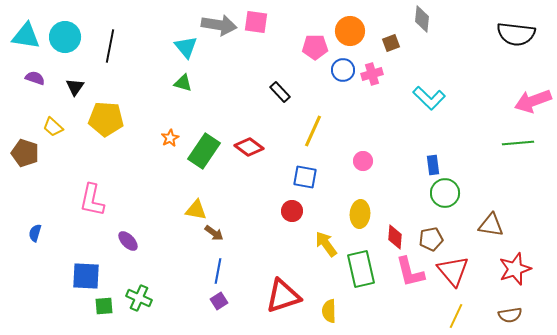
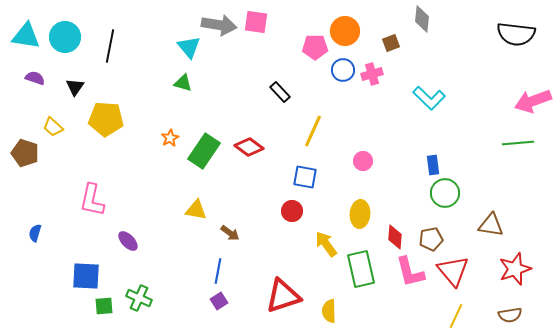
orange circle at (350, 31): moved 5 px left
cyan triangle at (186, 47): moved 3 px right
brown arrow at (214, 233): moved 16 px right
